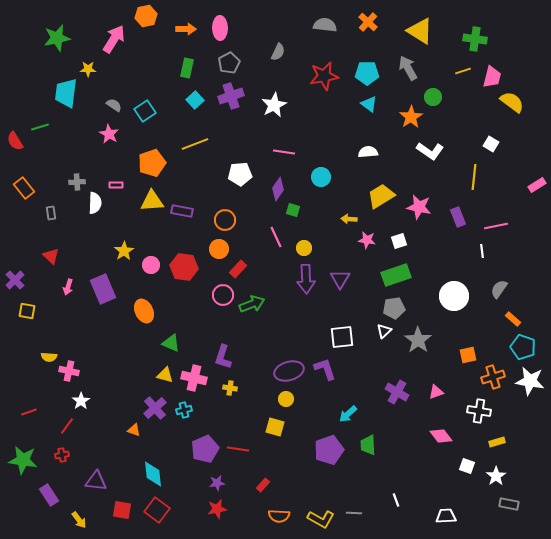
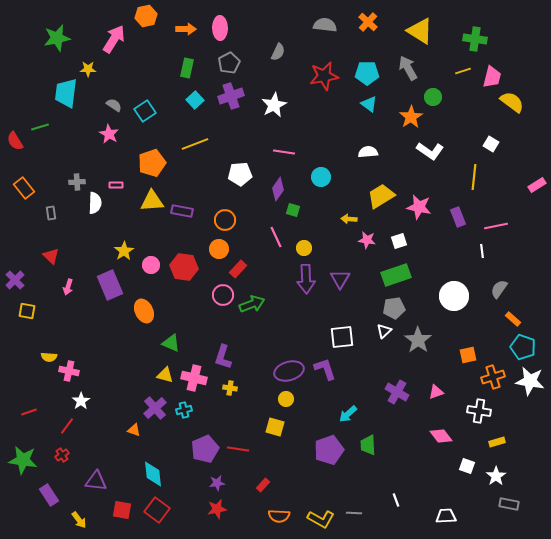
purple rectangle at (103, 289): moved 7 px right, 4 px up
red cross at (62, 455): rotated 24 degrees counterclockwise
